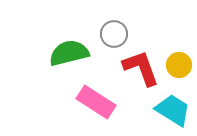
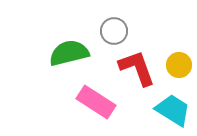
gray circle: moved 3 px up
red L-shape: moved 4 px left
